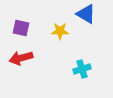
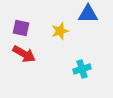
blue triangle: moved 2 px right; rotated 30 degrees counterclockwise
yellow star: rotated 18 degrees counterclockwise
red arrow: moved 3 px right, 4 px up; rotated 135 degrees counterclockwise
